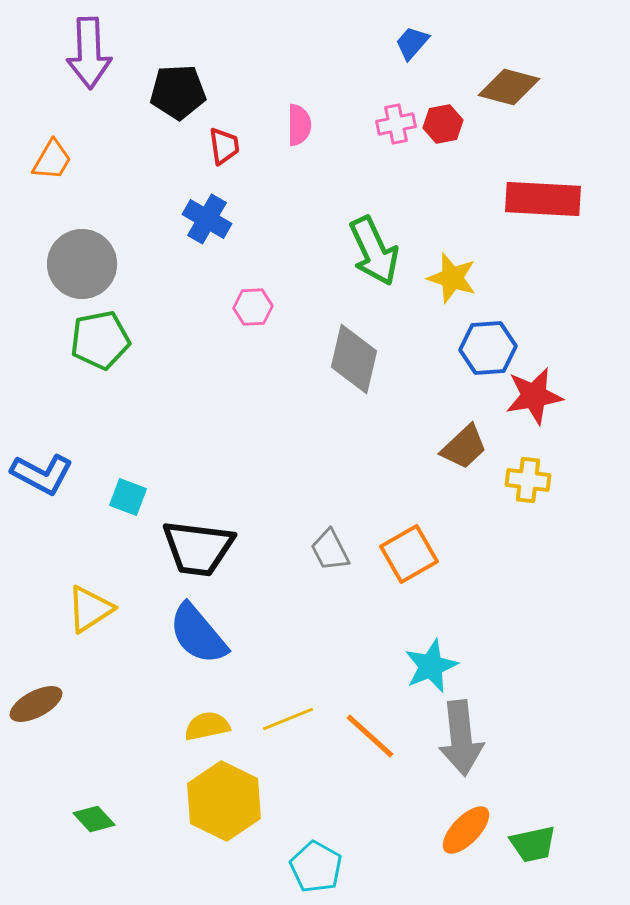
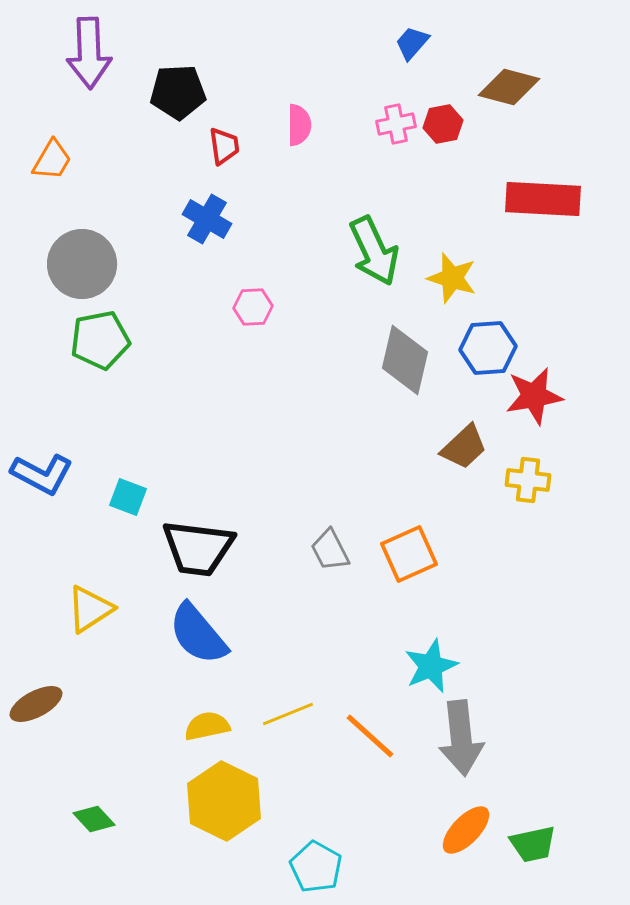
gray diamond: moved 51 px right, 1 px down
orange square: rotated 6 degrees clockwise
yellow line: moved 5 px up
